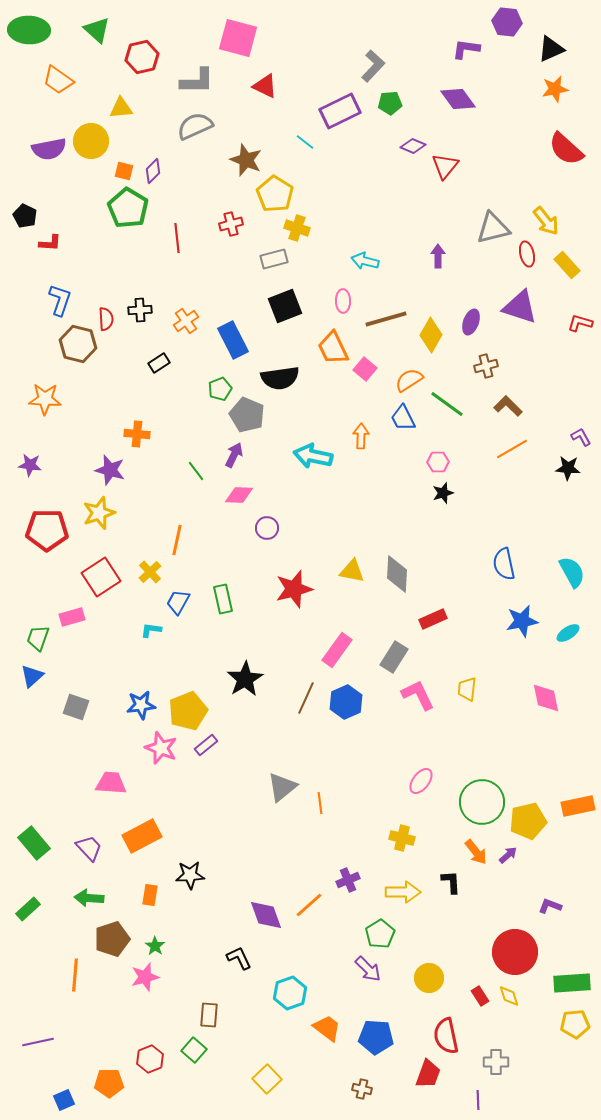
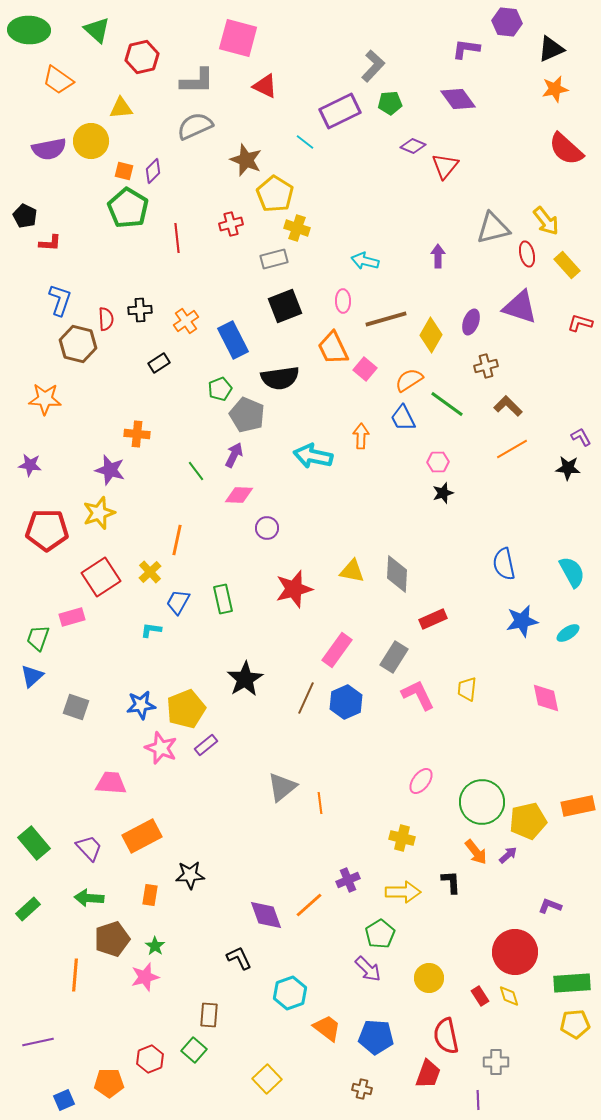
yellow pentagon at (188, 711): moved 2 px left, 2 px up
